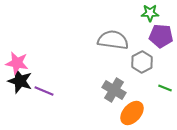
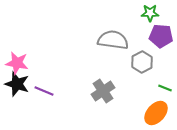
black star: moved 3 px left, 3 px down
gray cross: moved 11 px left, 1 px down; rotated 25 degrees clockwise
orange ellipse: moved 24 px right
